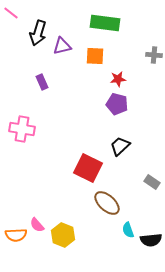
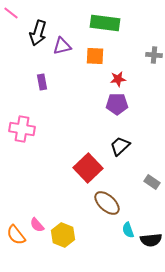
purple rectangle: rotated 14 degrees clockwise
purple pentagon: rotated 15 degrees counterclockwise
red square: rotated 20 degrees clockwise
orange semicircle: rotated 55 degrees clockwise
